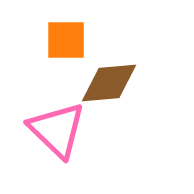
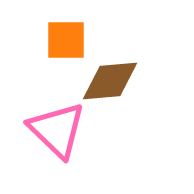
brown diamond: moved 1 px right, 2 px up
